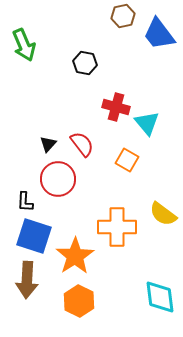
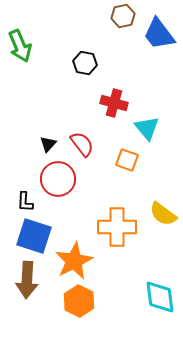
green arrow: moved 4 px left, 1 px down
red cross: moved 2 px left, 4 px up
cyan triangle: moved 5 px down
orange square: rotated 10 degrees counterclockwise
orange star: moved 1 px left, 5 px down; rotated 6 degrees clockwise
